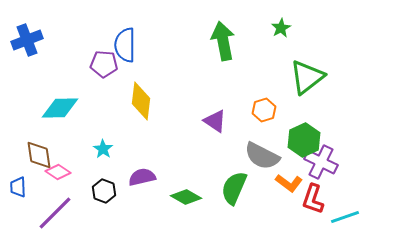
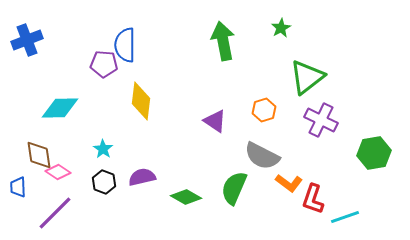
green hexagon: moved 70 px right, 13 px down; rotated 16 degrees clockwise
purple cross: moved 42 px up
black hexagon: moved 9 px up
